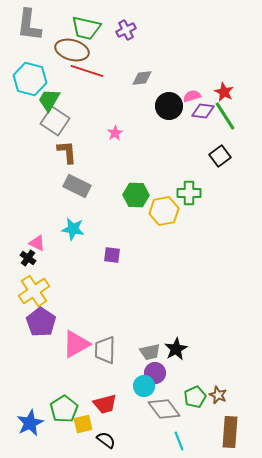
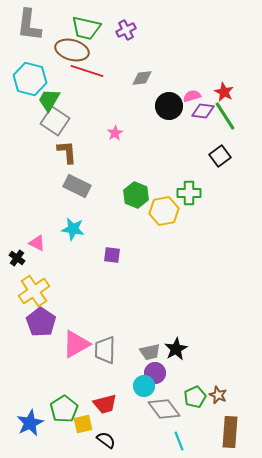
green hexagon at (136, 195): rotated 20 degrees clockwise
black cross at (28, 258): moved 11 px left
